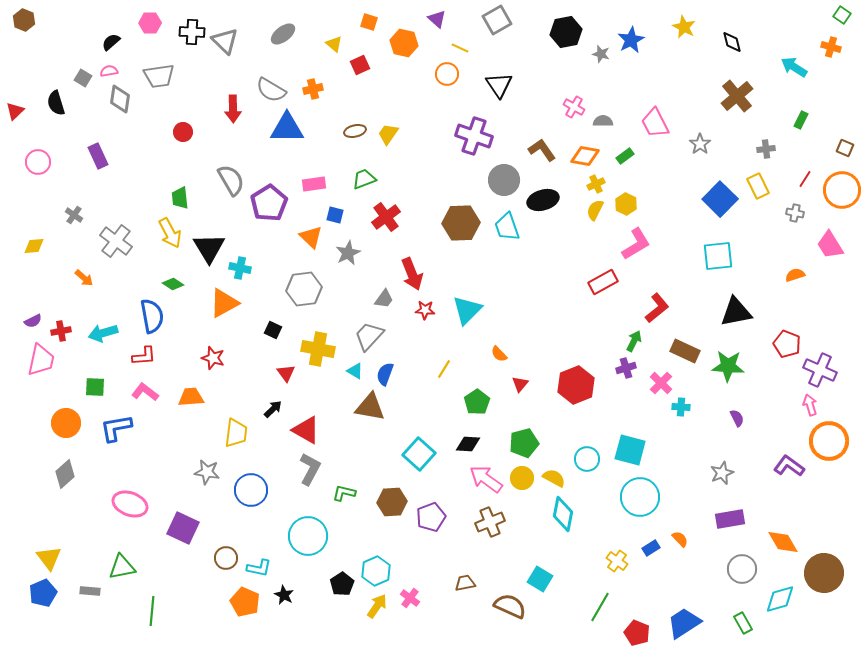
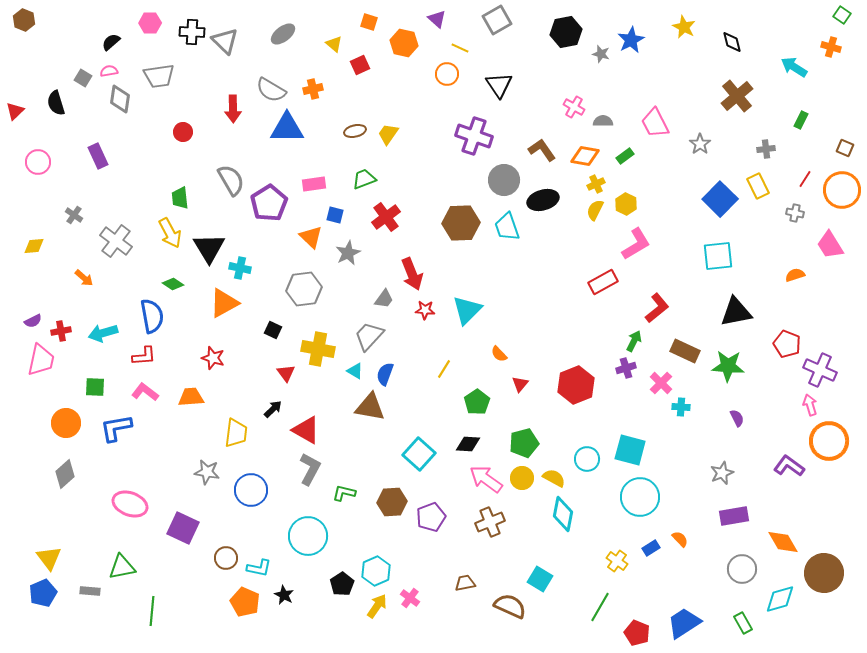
purple rectangle at (730, 519): moved 4 px right, 3 px up
